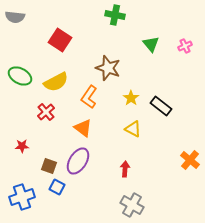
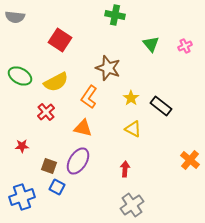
orange triangle: rotated 24 degrees counterclockwise
gray cross: rotated 25 degrees clockwise
